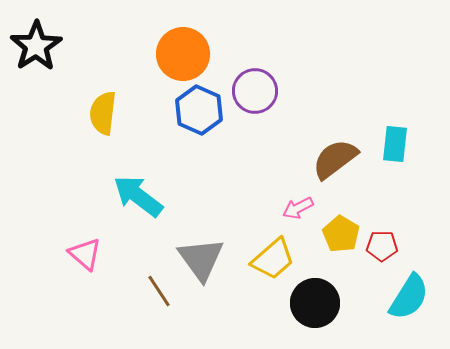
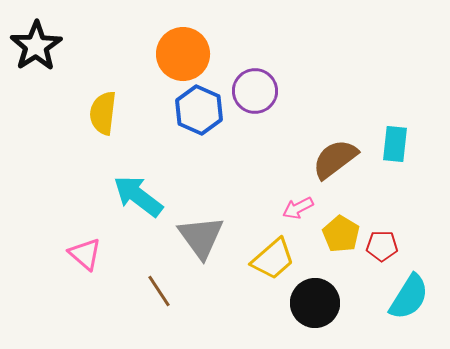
gray triangle: moved 22 px up
